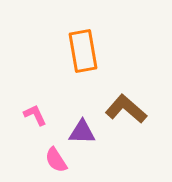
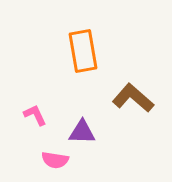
brown L-shape: moved 7 px right, 11 px up
pink semicircle: moved 1 px left; rotated 48 degrees counterclockwise
